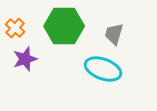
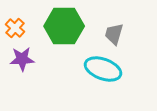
purple star: moved 3 px left; rotated 15 degrees clockwise
